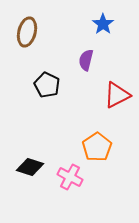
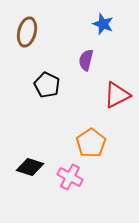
blue star: rotated 15 degrees counterclockwise
orange pentagon: moved 6 px left, 4 px up
